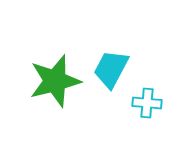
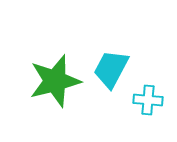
cyan cross: moved 1 px right, 3 px up
